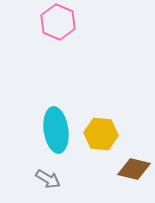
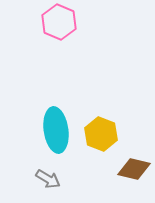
pink hexagon: moved 1 px right
yellow hexagon: rotated 16 degrees clockwise
